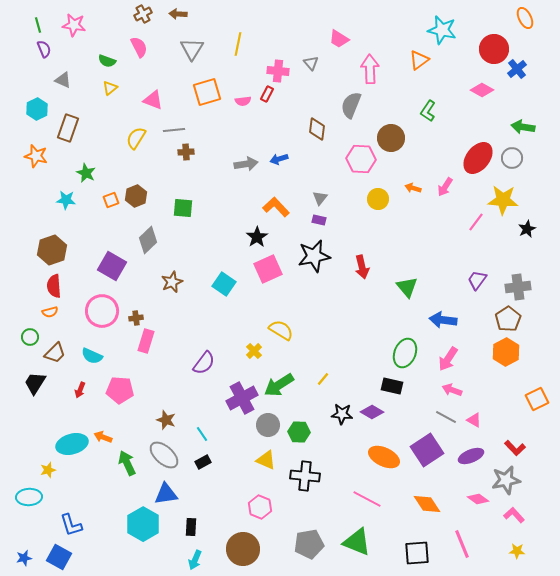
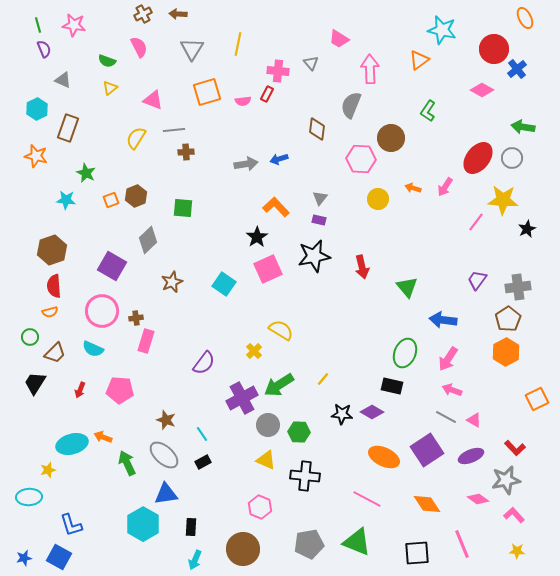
cyan semicircle at (92, 356): moved 1 px right, 7 px up
